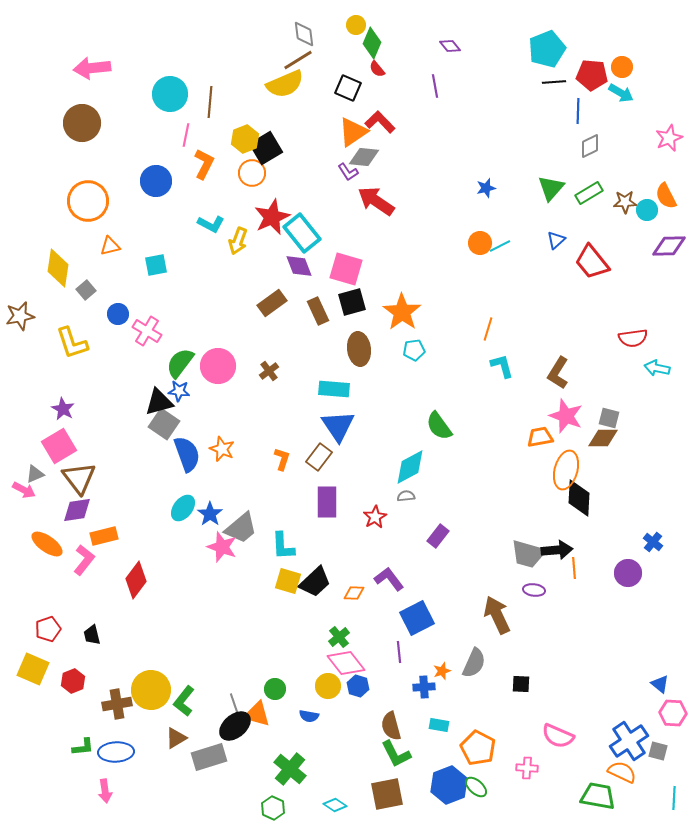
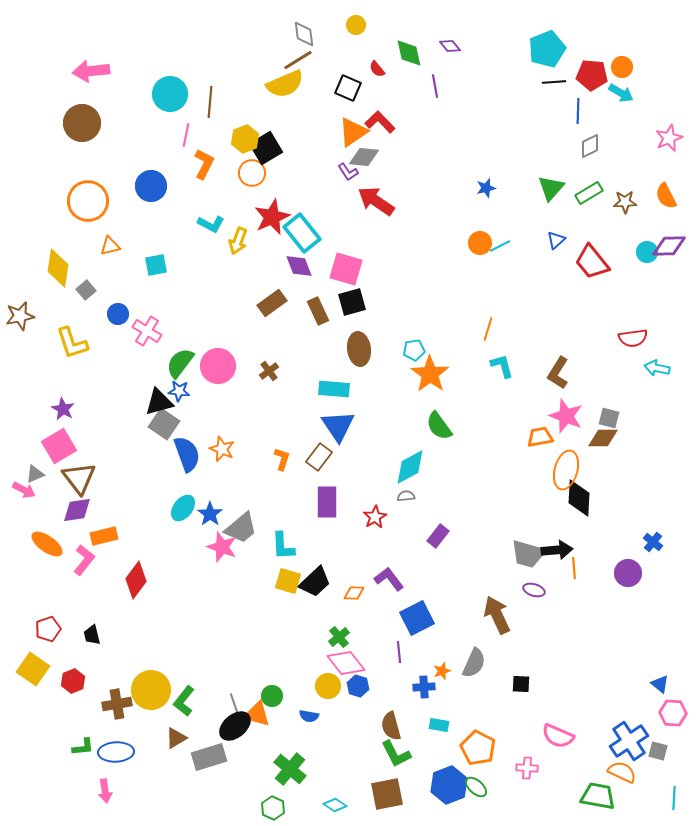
green diamond at (372, 43): moved 37 px right, 10 px down; rotated 36 degrees counterclockwise
pink arrow at (92, 68): moved 1 px left, 3 px down
blue circle at (156, 181): moved 5 px left, 5 px down
cyan circle at (647, 210): moved 42 px down
orange star at (402, 312): moved 28 px right, 62 px down
purple ellipse at (534, 590): rotated 10 degrees clockwise
yellow square at (33, 669): rotated 12 degrees clockwise
green circle at (275, 689): moved 3 px left, 7 px down
